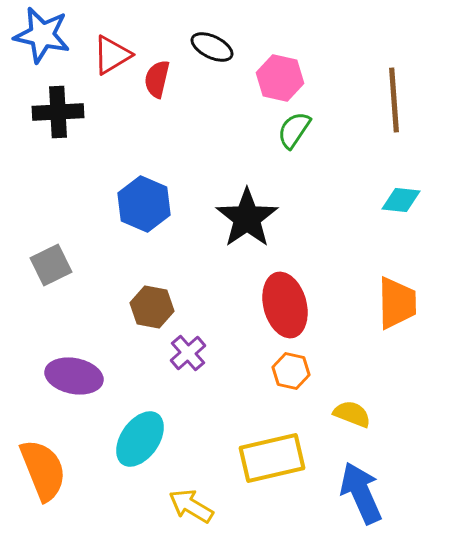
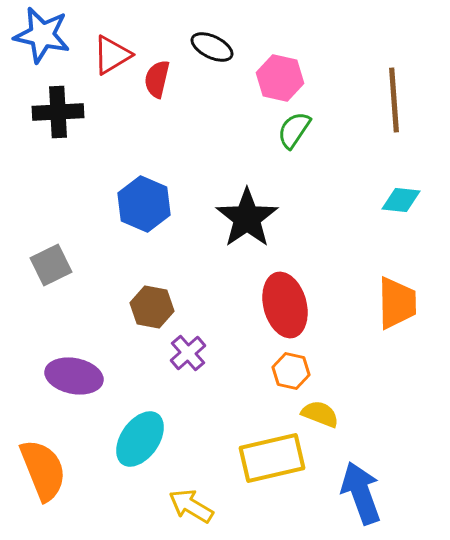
yellow semicircle: moved 32 px left
blue arrow: rotated 4 degrees clockwise
